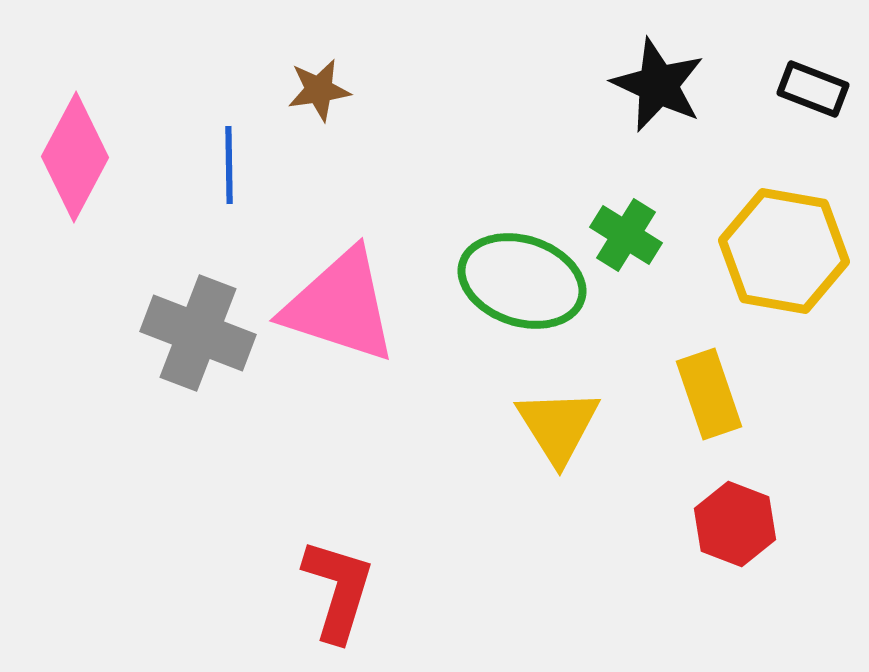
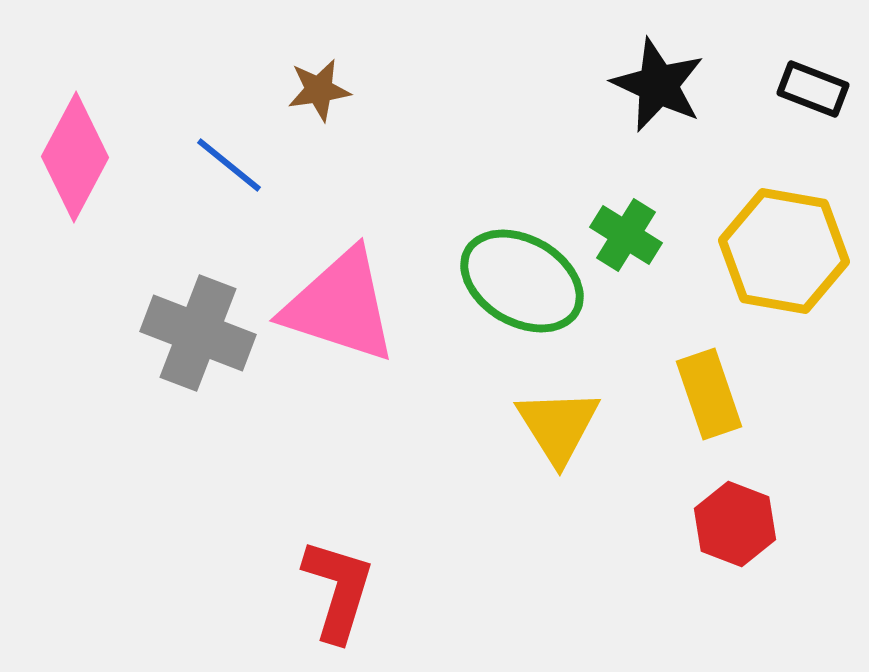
blue line: rotated 50 degrees counterclockwise
green ellipse: rotated 12 degrees clockwise
